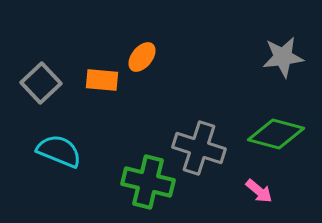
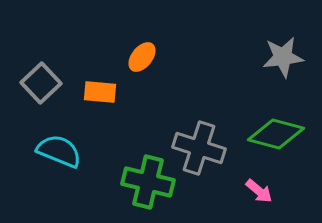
orange rectangle: moved 2 px left, 12 px down
